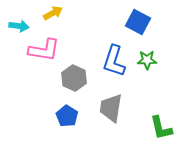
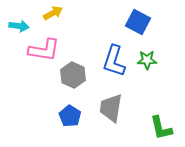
gray hexagon: moved 1 px left, 3 px up
blue pentagon: moved 3 px right
